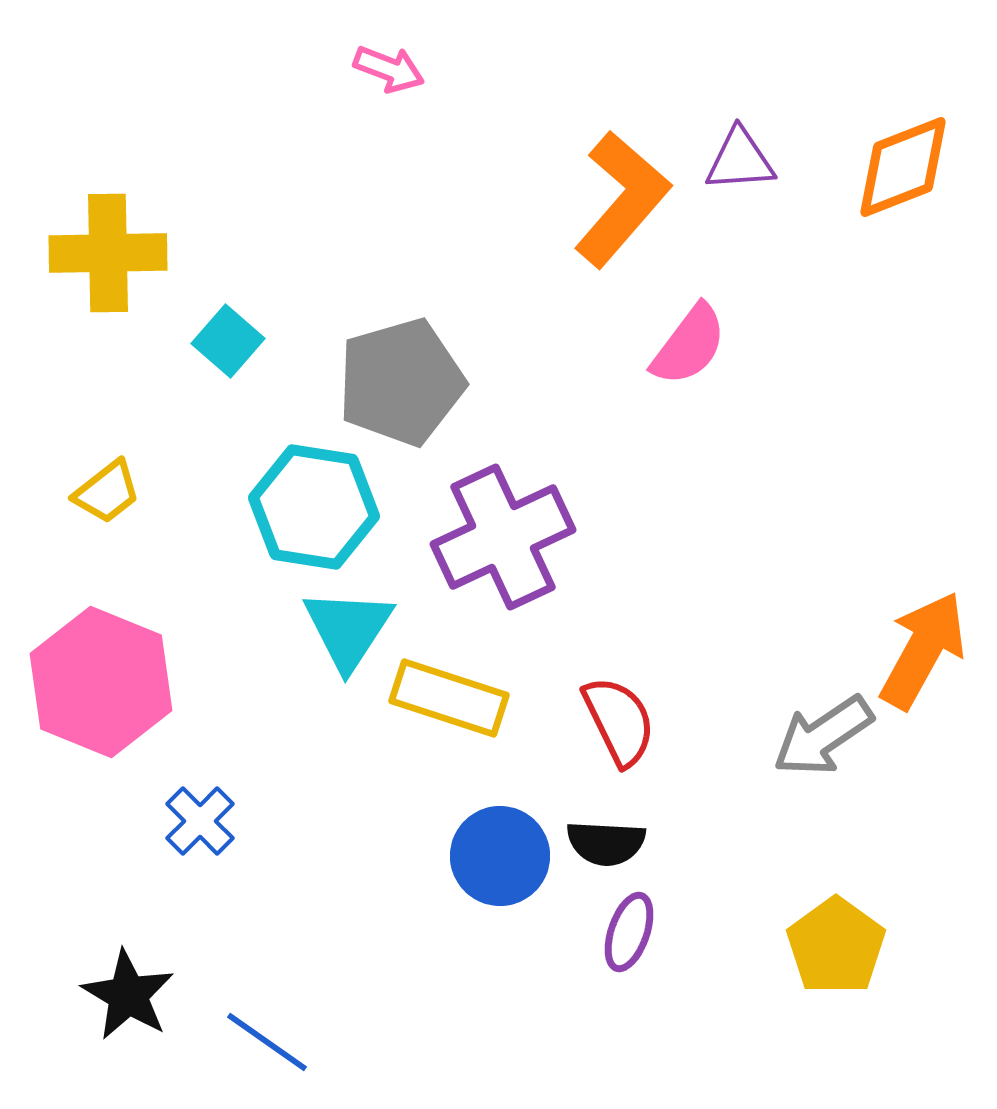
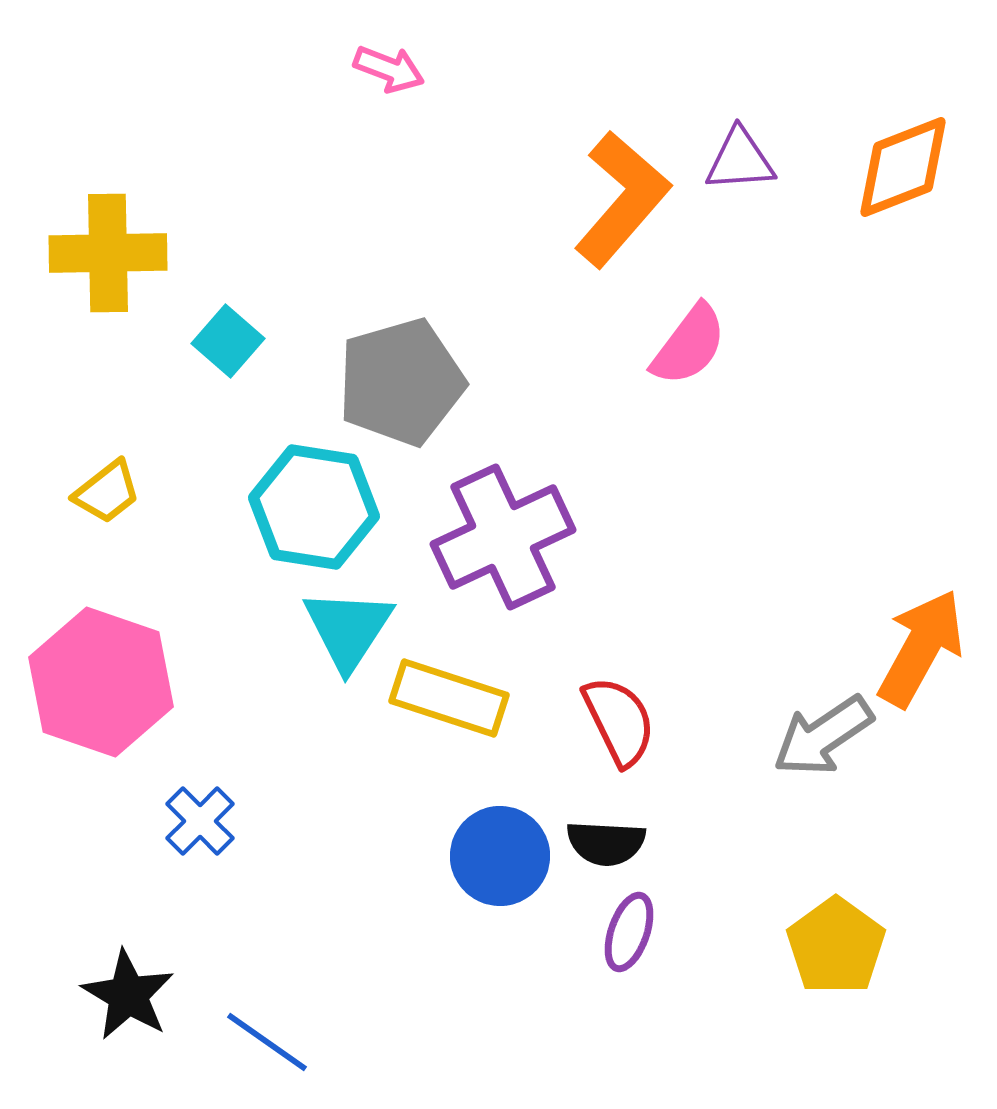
orange arrow: moved 2 px left, 2 px up
pink hexagon: rotated 3 degrees counterclockwise
